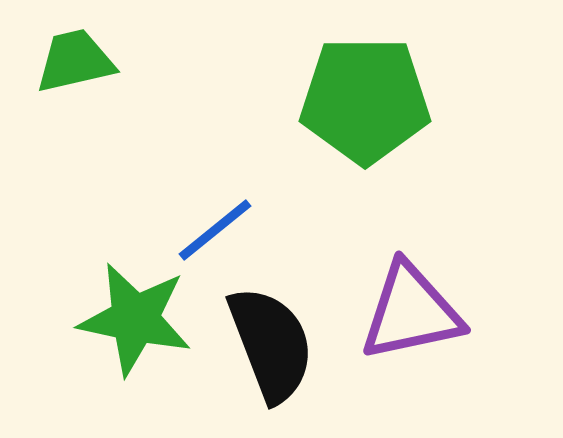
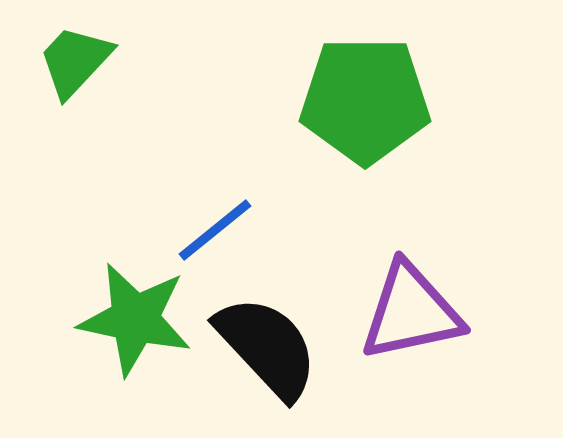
green trapezoid: rotated 34 degrees counterclockwise
black semicircle: moved 4 px left, 3 px down; rotated 22 degrees counterclockwise
